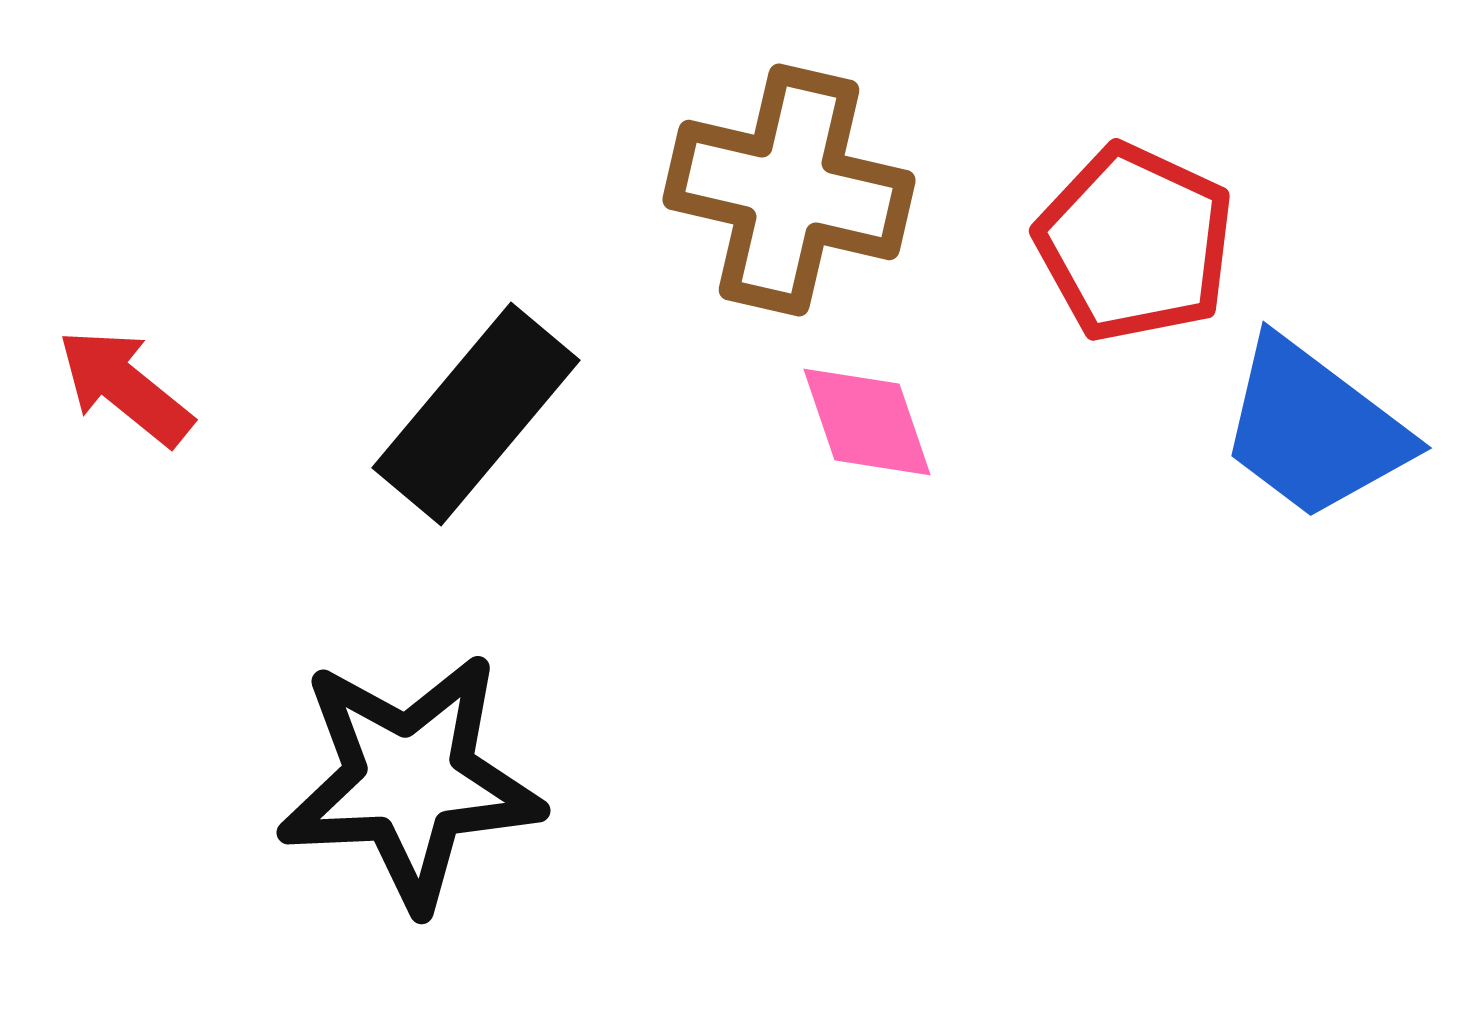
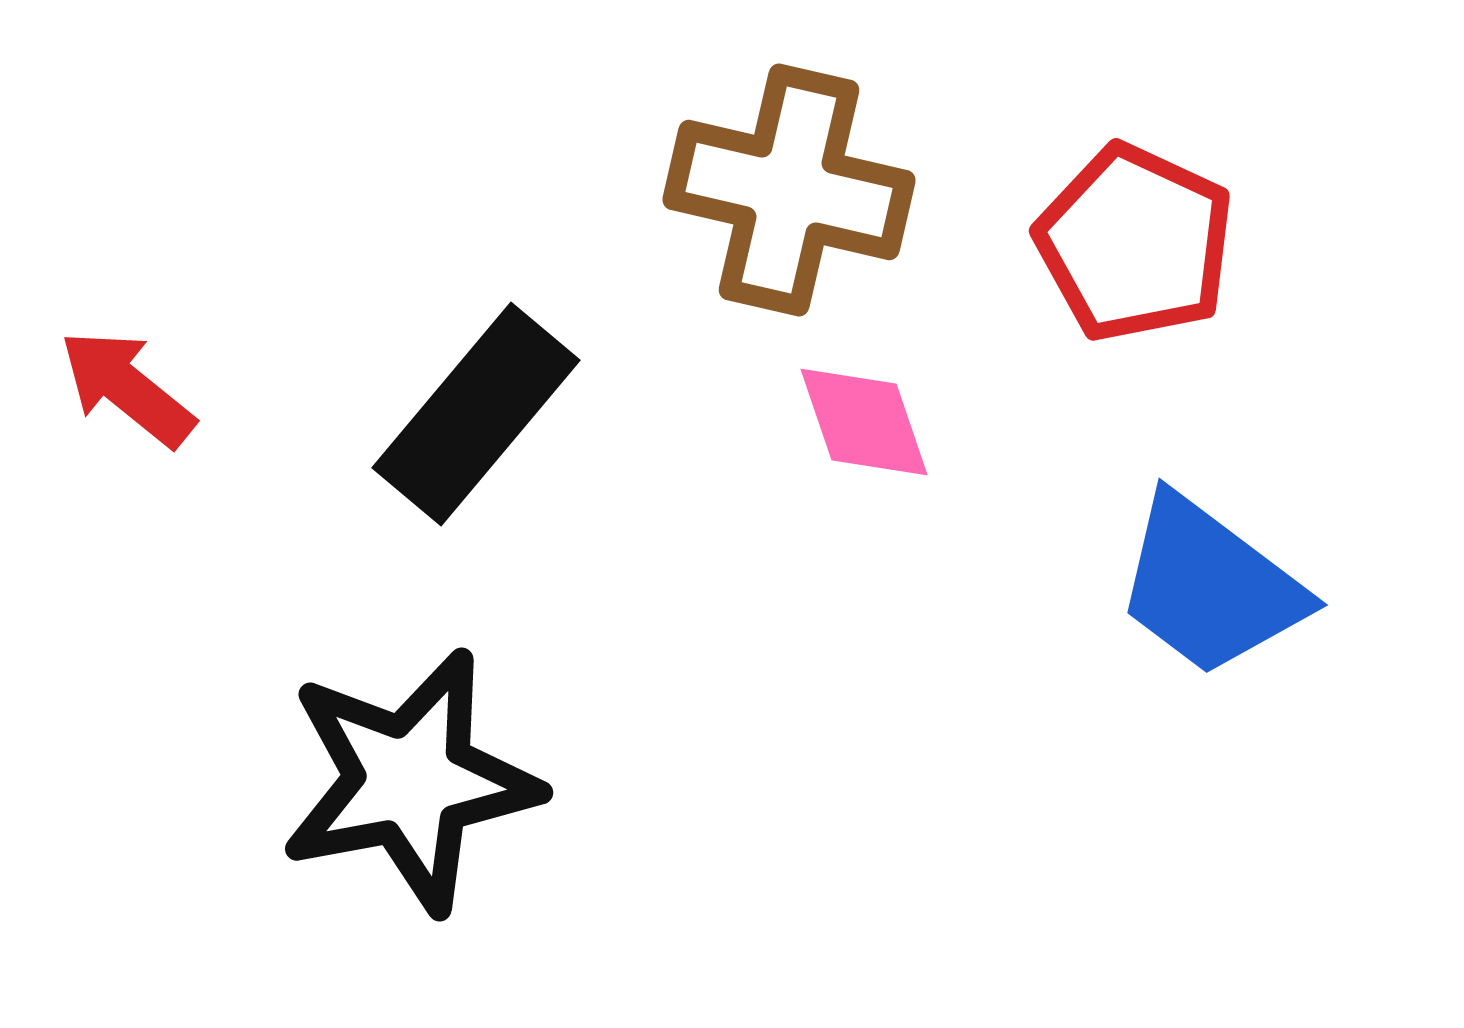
red arrow: moved 2 px right, 1 px down
pink diamond: moved 3 px left
blue trapezoid: moved 104 px left, 157 px down
black star: rotated 8 degrees counterclockwise
